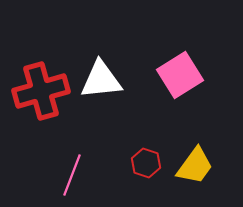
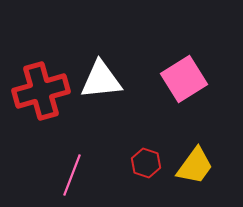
pink square: moved 4 px right, 4 px down
